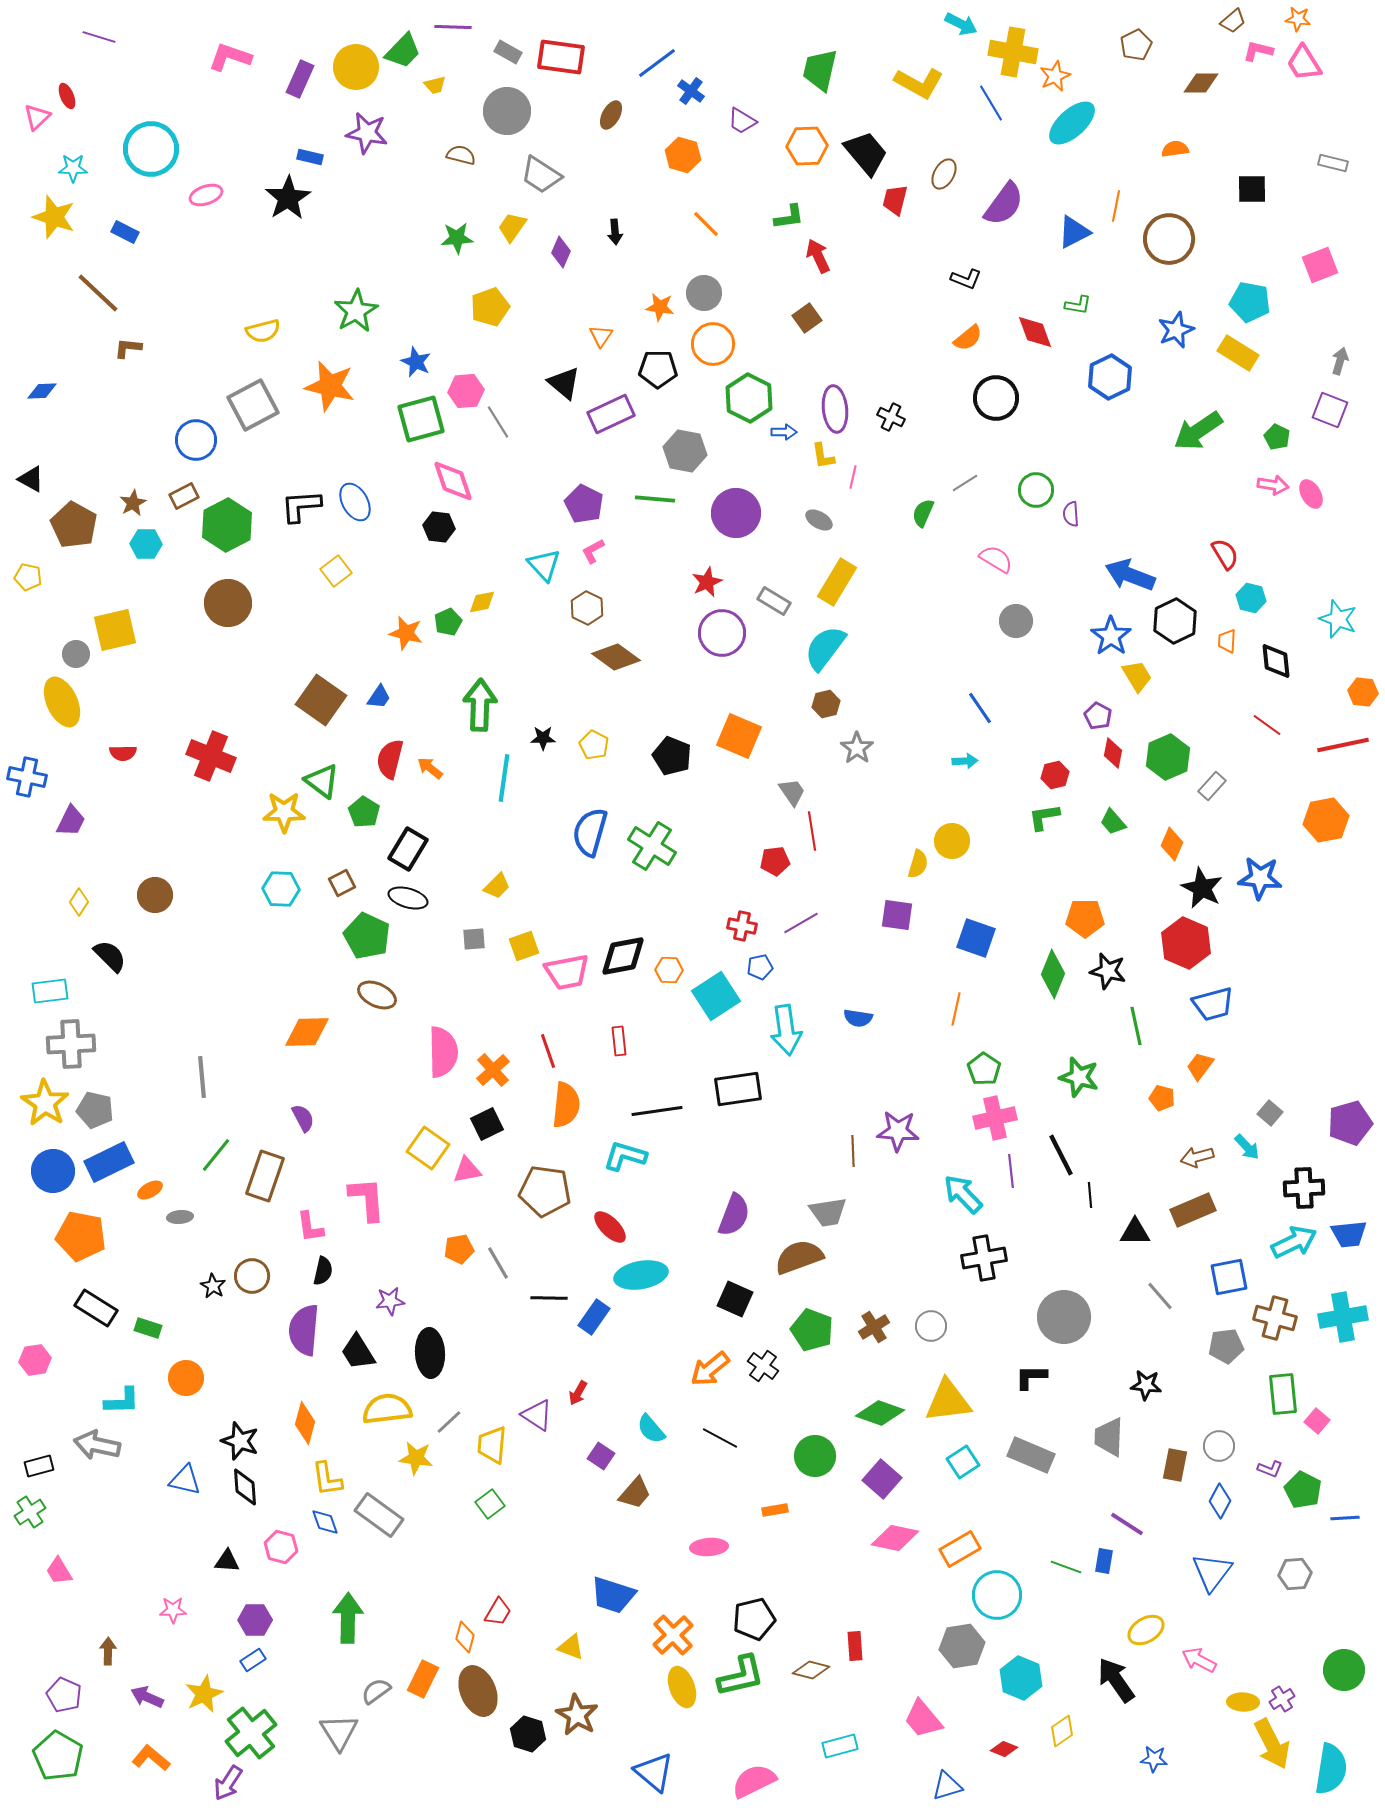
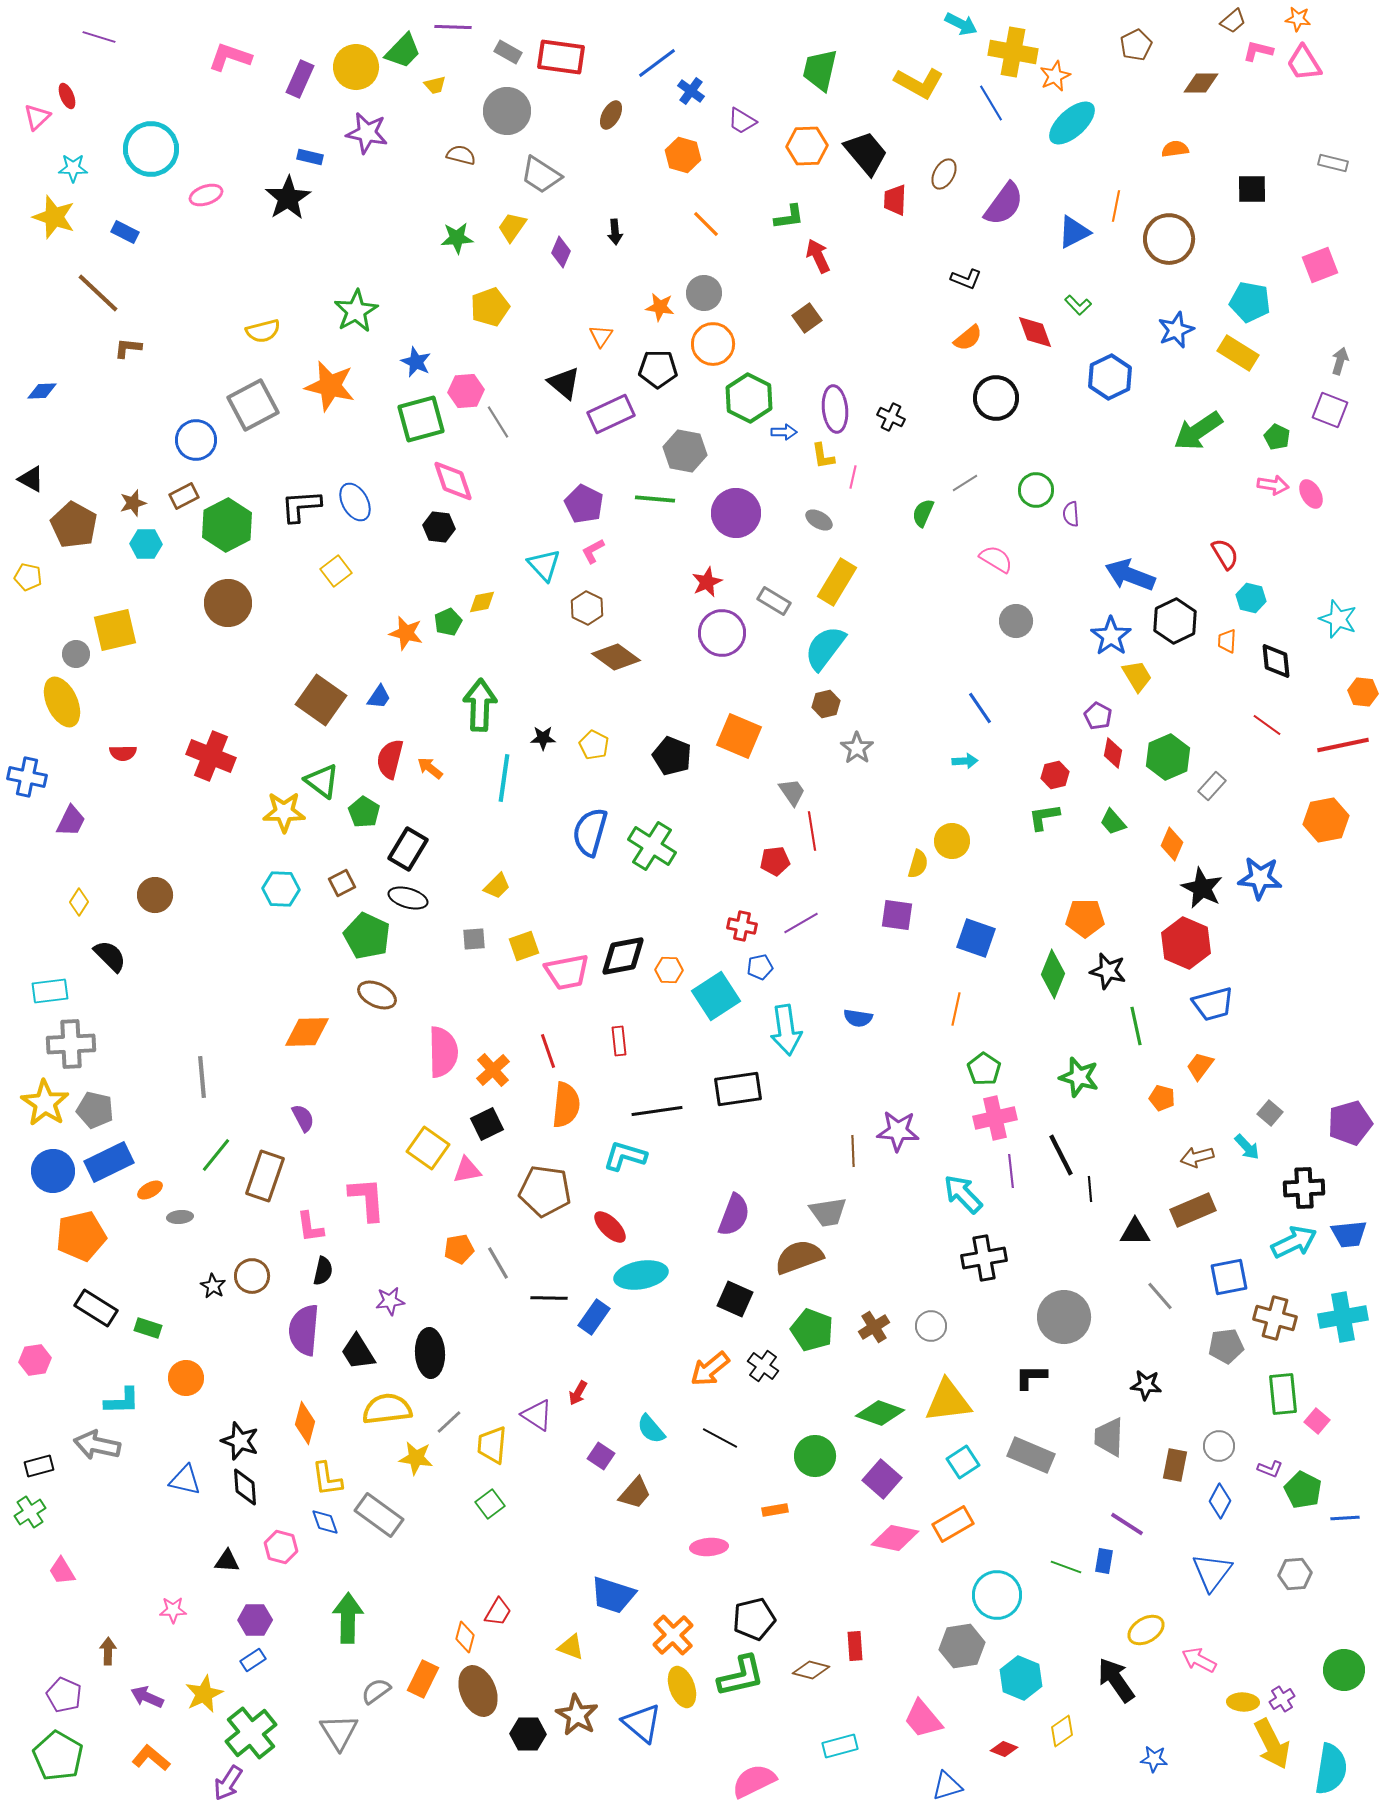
red trapezoid at (895, 200): rotated 12 degrees counterclockwise
green L-shape at (1078, 305): rotated 36 degrees clockwise
brown star at (133, 503): rotated 12 degrees clockwise
black line at (1090, 1195): moved 6 px up
orange pentagon at (81, 1236): rotated 24 degrees counterclockwise
orange rectangle at (960, 1549): moved 7 px left, 25 px up
pink trapezoid at (59, 1571): moved 3 px right
black hexagon at (528, 1734): rotated 16 degrees counterclockwise
blue triangle at (654, 1772): moved 12 px left, 49 px up
